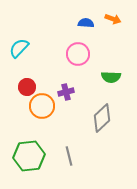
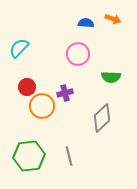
purple cross: moved 1 px left, 1 px down
